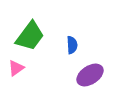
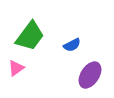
blue semicircle: rotated 66 degrees clockwise
purple ellipse: rotated 24 degrees counterclockwise
